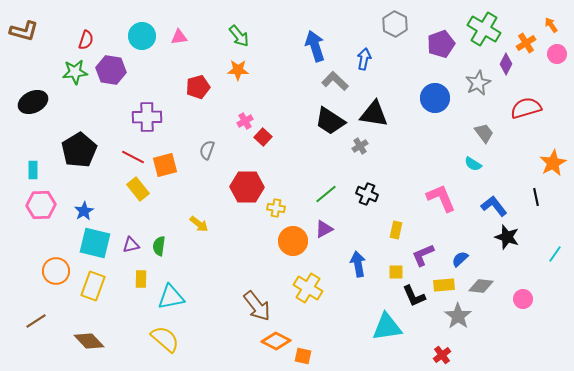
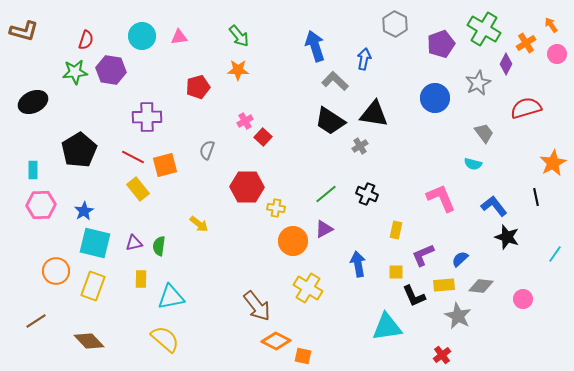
cyan semicircle at (473, 164): rotated 18 degrees counterclockwise
purple triangle at (131, 245): moved 3 px right, 2 px up
gray star at (458, 316): rotated 8 degrees counterclockwise
